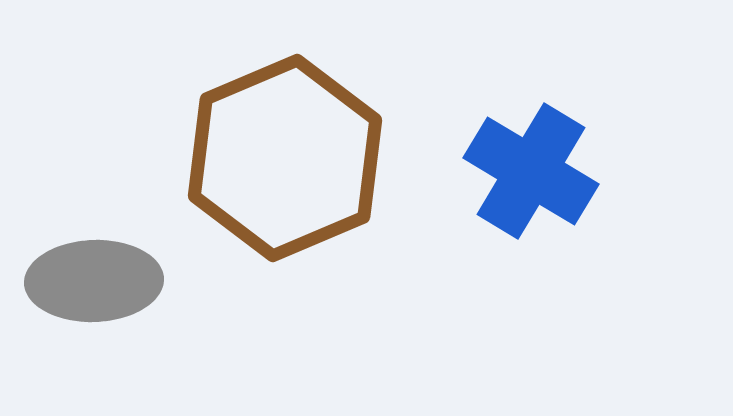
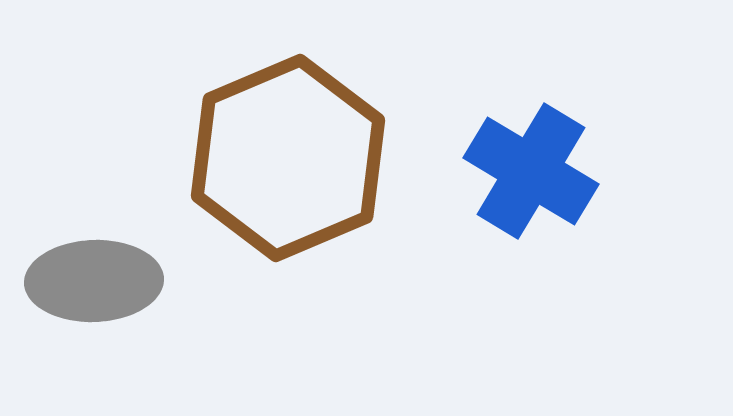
brown hexagon: moved 3 px right
